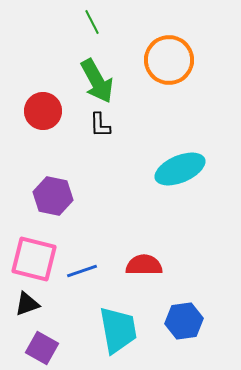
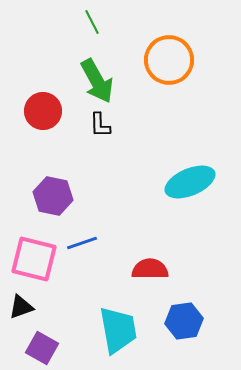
cyan ellipse: moved 10 px right, 13 px down
red semicircle: moved 6 px right, 4 px down
blue line: moved 28 px up
black triangle: moved 6 px left, 3 px down
